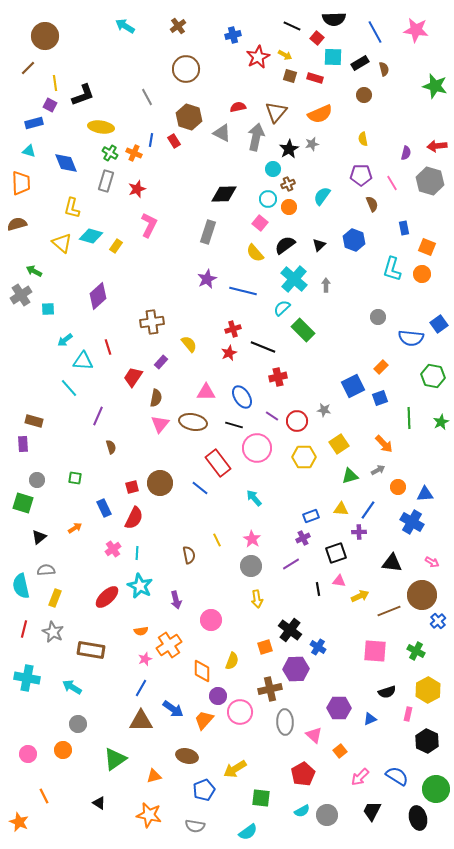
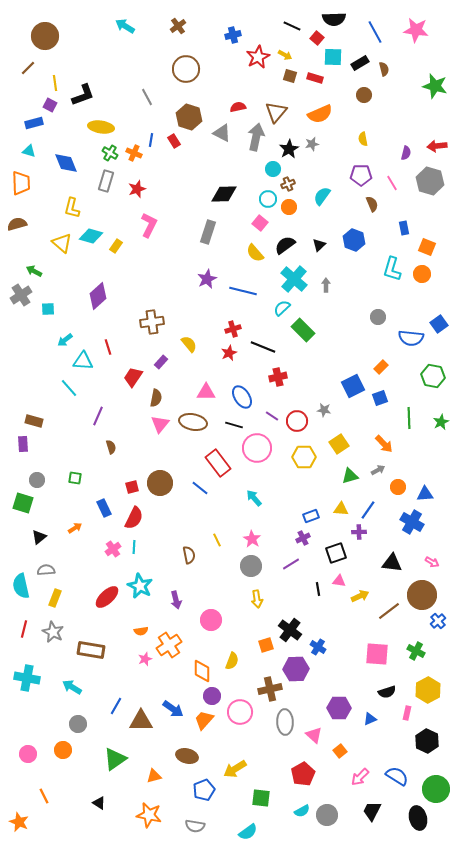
cyan line at (137, 553): moved 3 px left, 6 px up
brown line at (389, 611): rotated 15 degrees counterclockwise
orange square at (265, 647): moved 1 px right, 2 px up
pink square at (375, 651): moved 2 px right, 3 px down
blue line at (141, 688): moved 25 px left, 18 px down
purple circle at (218, 696): moved 6 px left
pink rectangle at (408, 714): moved 1 px left, 1 px up
